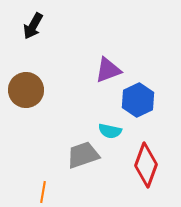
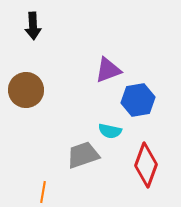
black arrow: rotated 32 degrees counterclockwise
blue hexagon: rotated 16 degrees clockwise
